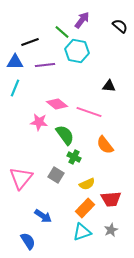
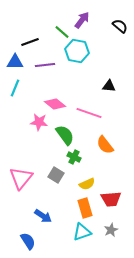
pink diamond: moved 2 px left
pink line: moved 1 px down
orange rectangle: rotated 60 degrees counterclockwise
